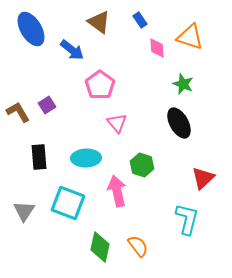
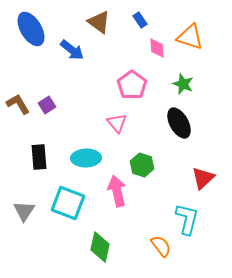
pink pentagon: moved 32 px right
brown L-shape: moved 8 px up
orange semicircle: moved 23 px right
